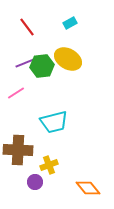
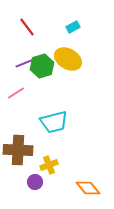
cyan rectangle: moved 3 px right, 4 px down
green hexagon: rotated 10 degrees counterclockwise
